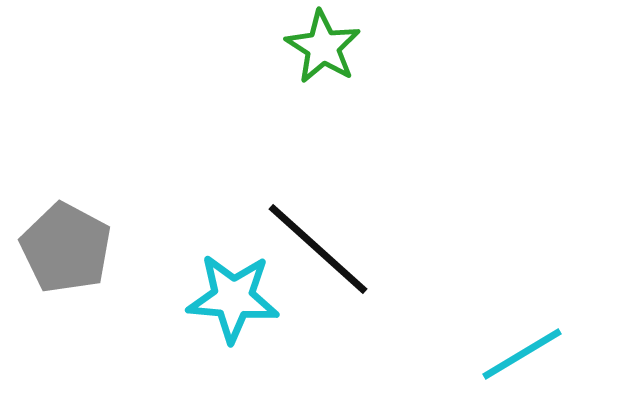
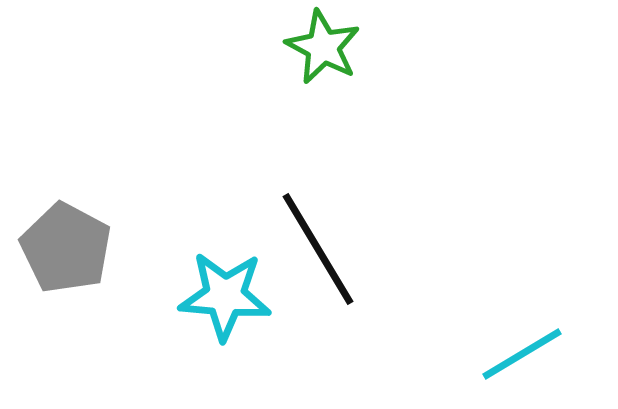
green star: rotated 4 degrees counterclockwise
black line: rotated 17 degrees clockwise
cyan star: moved 8 px left, 2 px up
